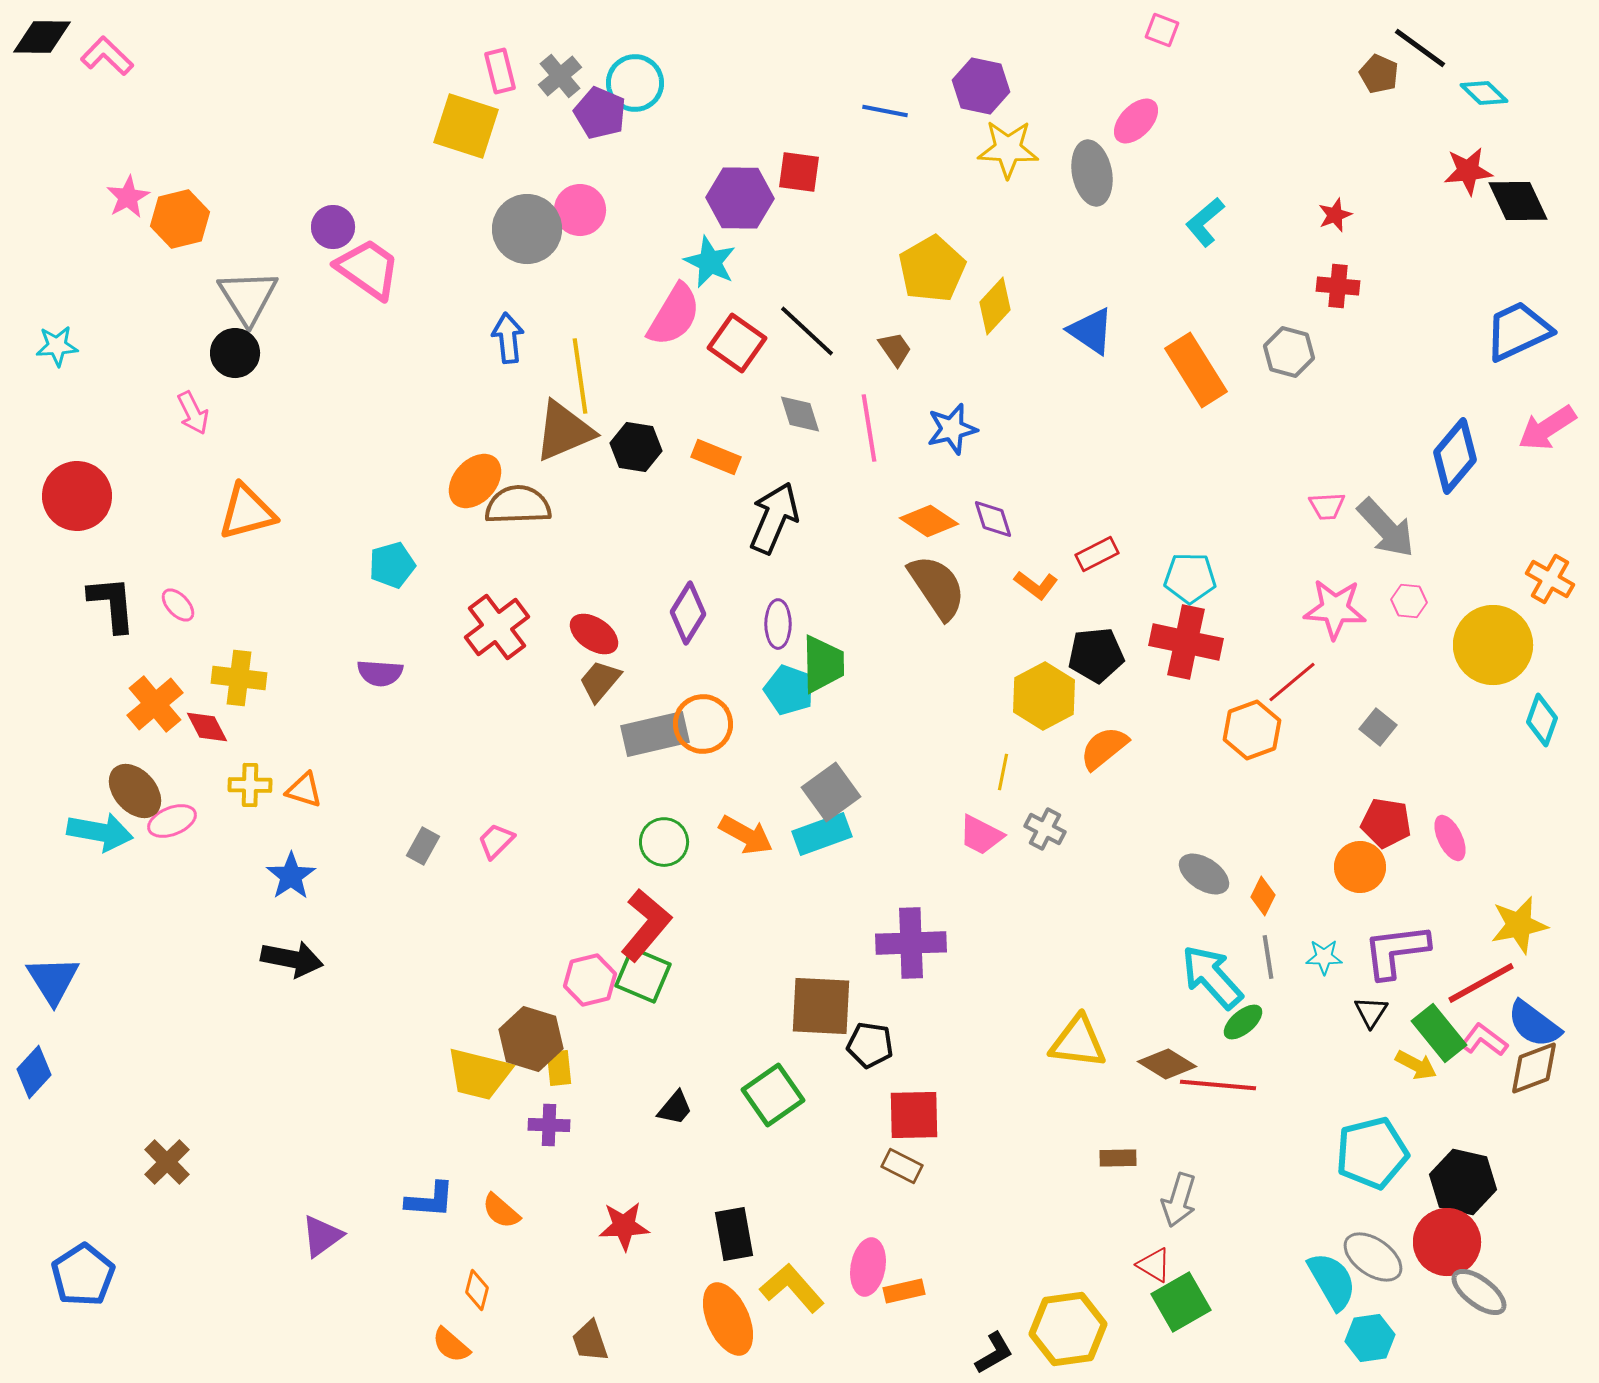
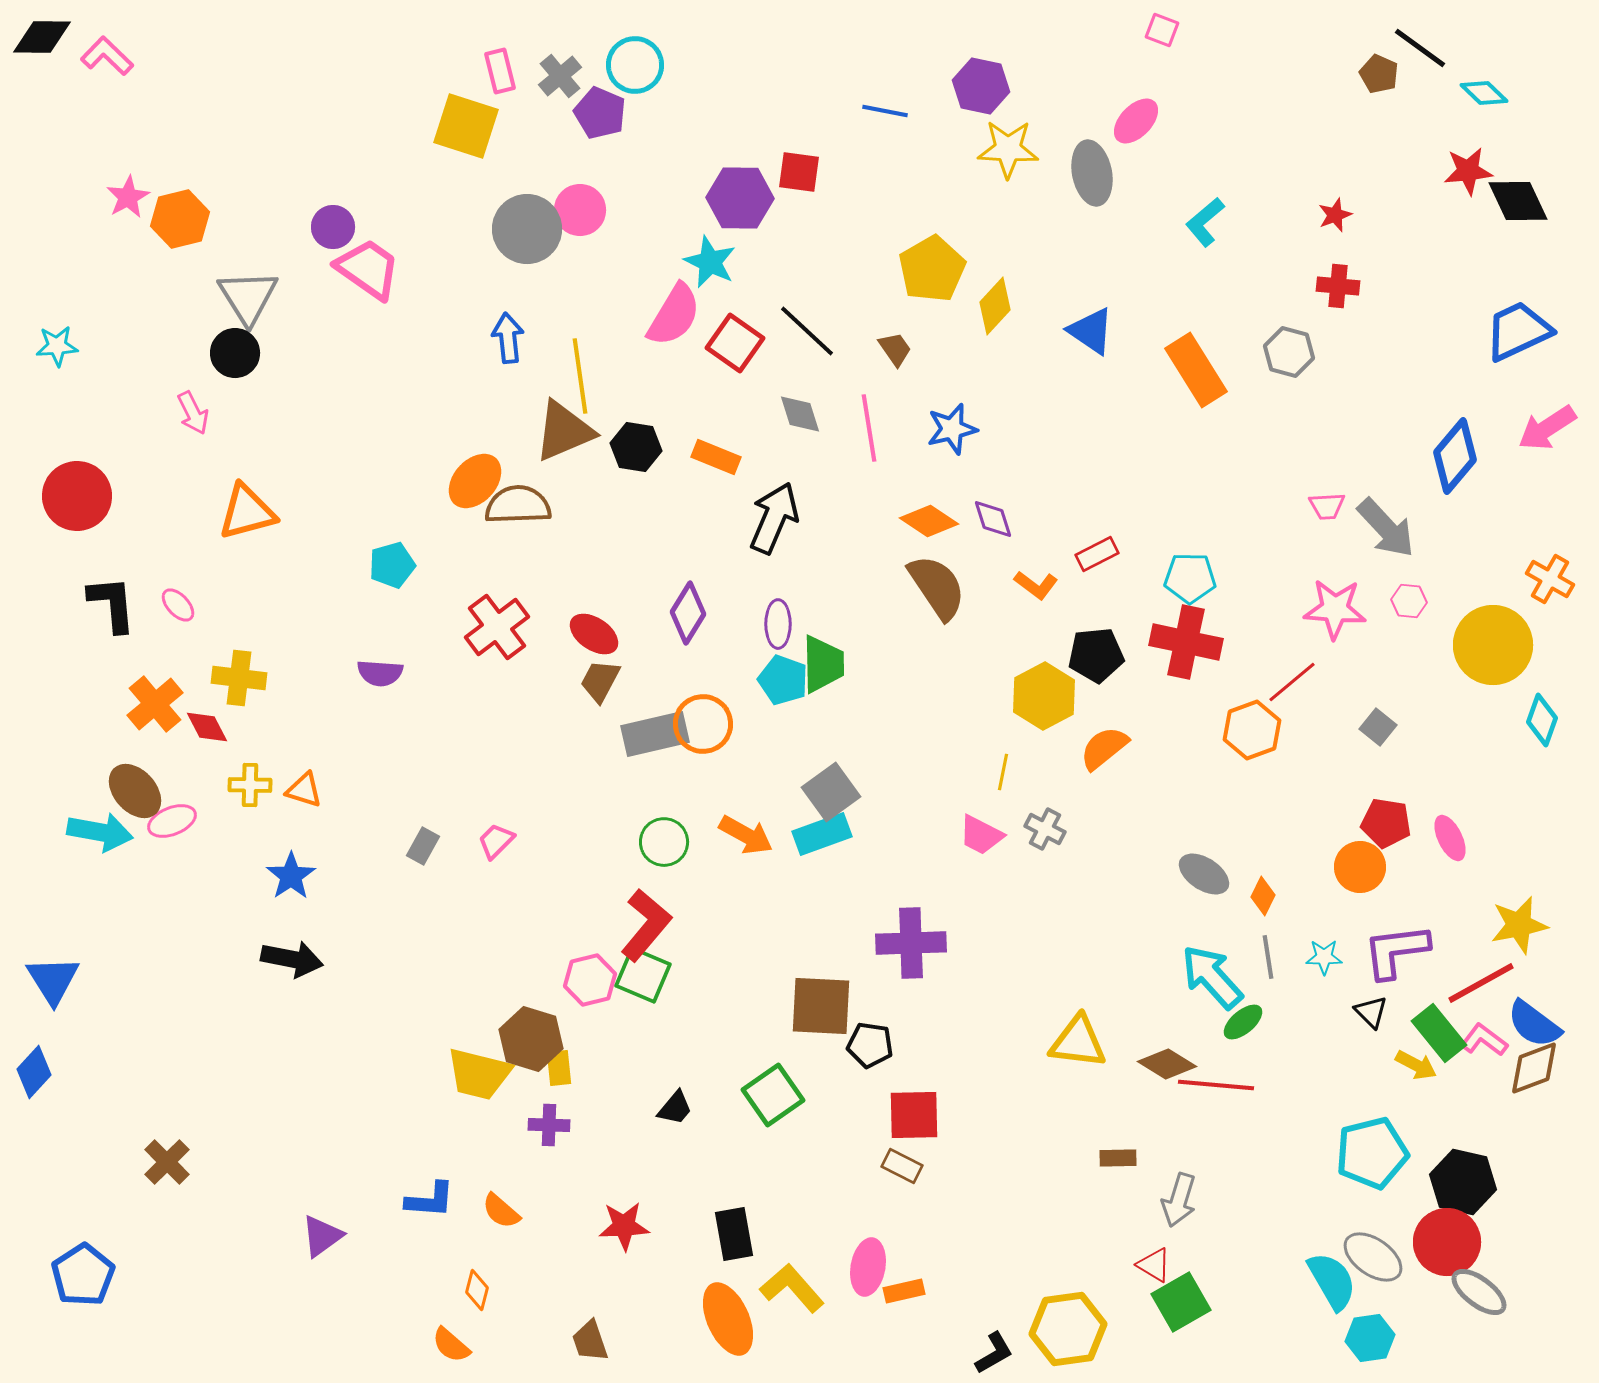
cyan circle at (635, 83): moved 18 px up
red square at (737, 343): moved 2 px left
brown trapezoid at (600, 681): rotated 12 degrees counterclockwise
cyan pentagon at (789, 690): moved 6 px left, 10 px up
black triangle at (1371, 1012): rotated 18 degrees counterclockwise
red line at (1218, 1085): moved 2 px left
